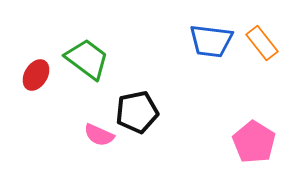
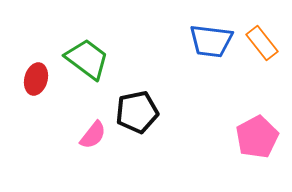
red ellipse: moved 4 px down; rotated 16 degrees counterclockwise
pink semicircle: moved 6 px left; rotated 76 degrees counterclockwise
pink pentagon: moved 3 px right, 5 px up; rotated 12 degrees clockwise
